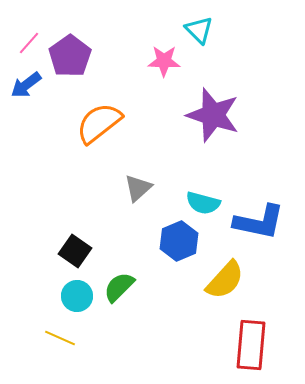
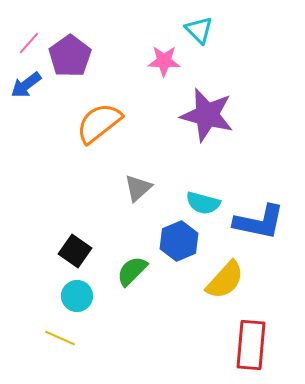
purple star: moved 6 px left; rotated 4 degrees counterclockwise
green semicircle: moved 13 px right, 16 px up
